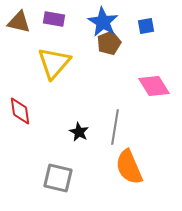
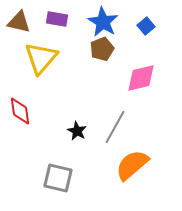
purple rectangle: moved 3 px right
blue square: rotated 30 degrees counterclockwise
brown pentagon: moved 7 px left, 6 px down
yellow triangle: moved 13 px left, 5 px up
pink diamond: moved 13 px left, 8 px up; rotated 72 degrees counterclockwise
gray line: rotated 20 degrees clockwise
black star: moved 2 px left, 1 px up
orange semicircle: moved 3 px right, 2 px up; rotated 72 degrees clockwise
